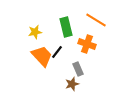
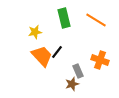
green rectangle: moved 2 px left, 9 px up
orange cross: moved 13 px right, 16 px down
gray rectangle: moved 2 px down
